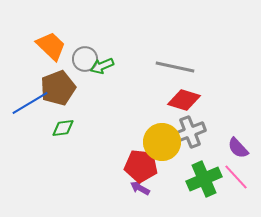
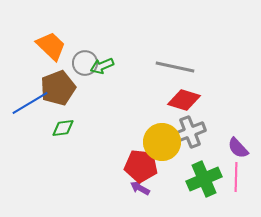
gray circle: moved 4 px down
pink line: rotated 44 degrees clockwise
